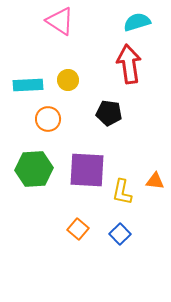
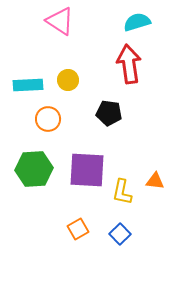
orange square: rotated 20 degrees clockwise
